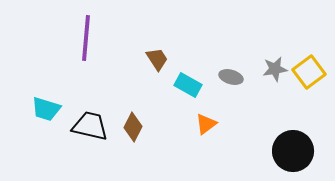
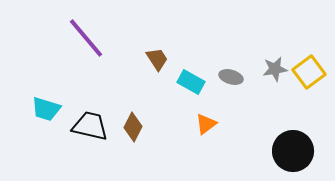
purple line: rotated 45 degrees counterclockwise
cyan rectangle: moved 3 px right, 3 px up
